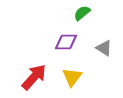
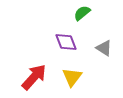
purple diamond: rotated 70 degrees clockwise
